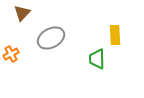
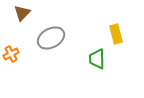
yellow rectangle: moved 1 px right, 1 px up; rotated 12 degrees counterclockwise
